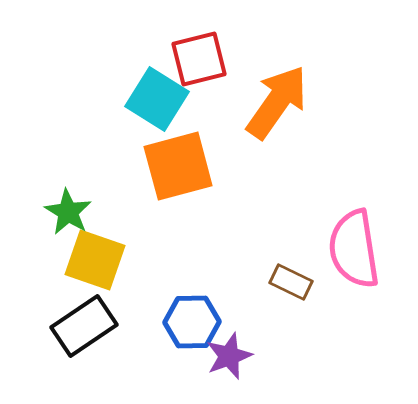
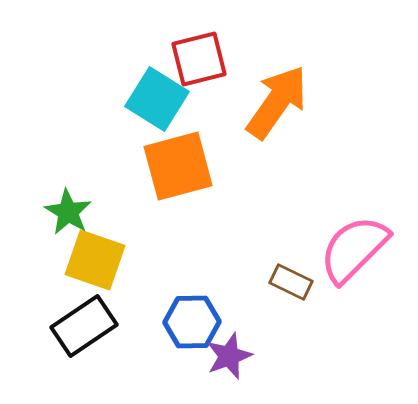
pink semicircle: rotated 54 degrees clockwise
